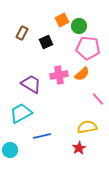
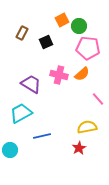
pink cross: rotated 24 degrees clockwise
